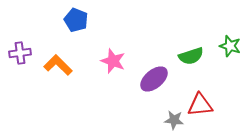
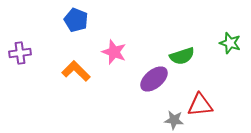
green star: moved 3 px up
green semicircle: moved 9 px left
pink star: moved 1 px right, 9 px up
orange L-shape: moved 18 px right, 6 px down
